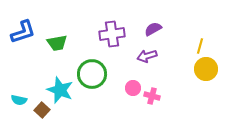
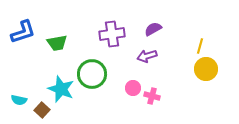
cyan star: moved 1 px right, 1 px up
